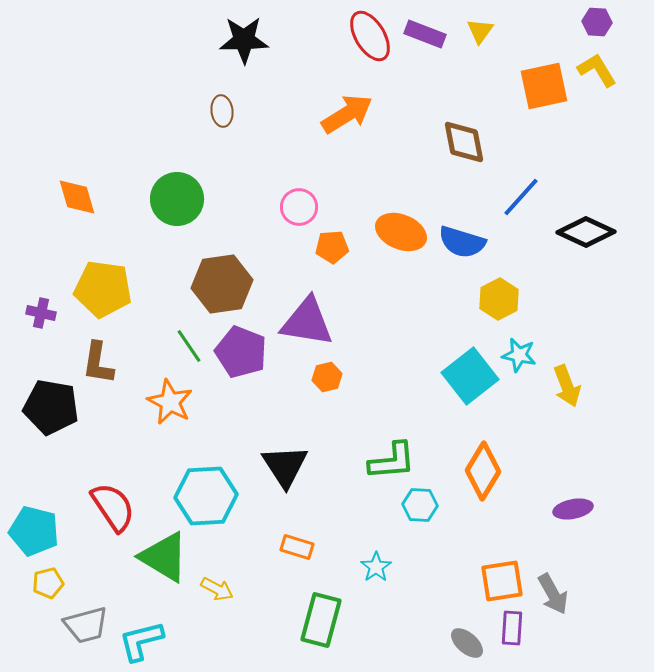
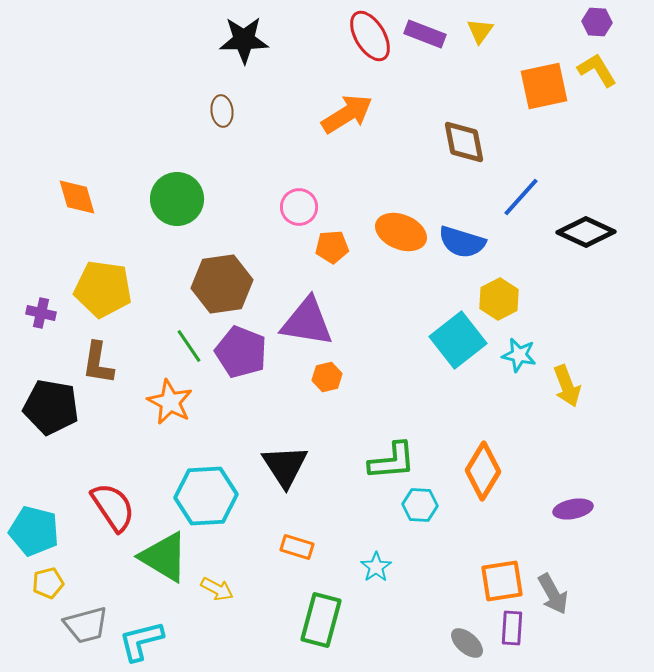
cyan square at (470, 376): moved 12 px left, 36 px up
